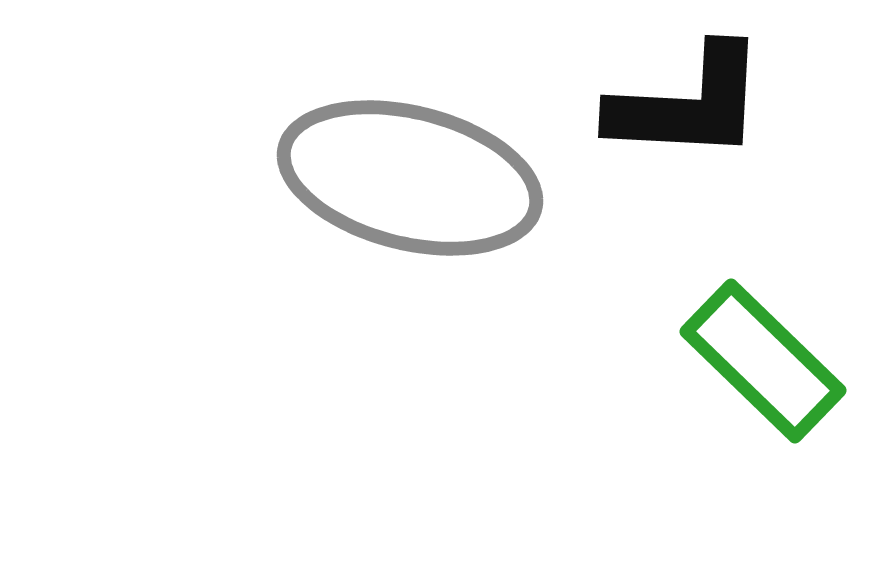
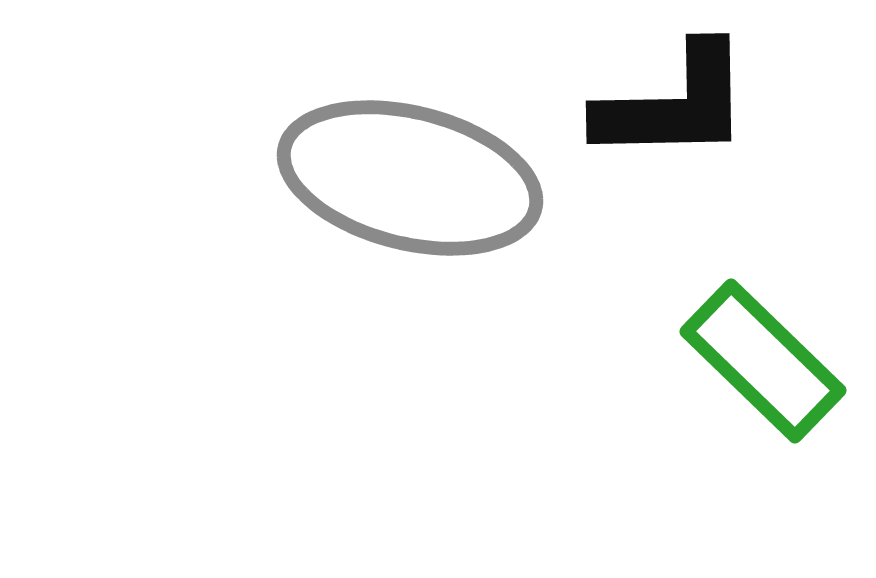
black L-shape: moved 14 px left; rotated 4 degrees counterclockwise
